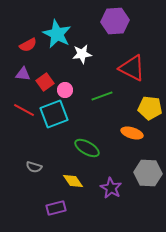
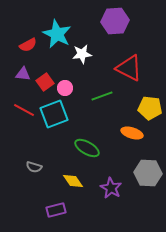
red triangle: moved 3 px left
pink circle: moved 2 px up
purple rectangle: moved 2 px down
